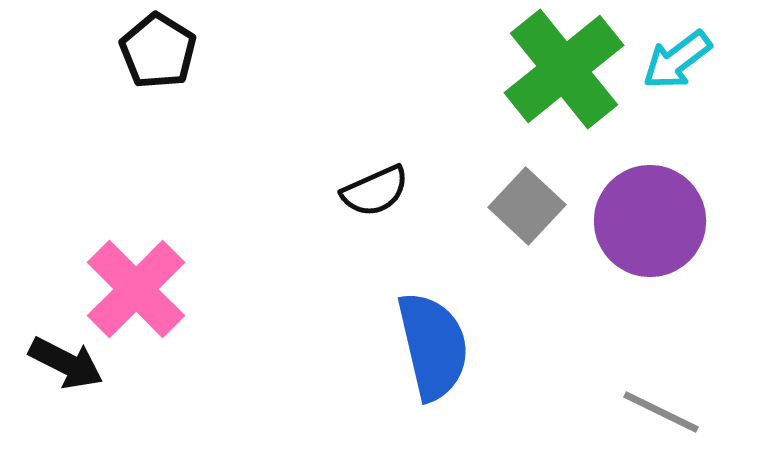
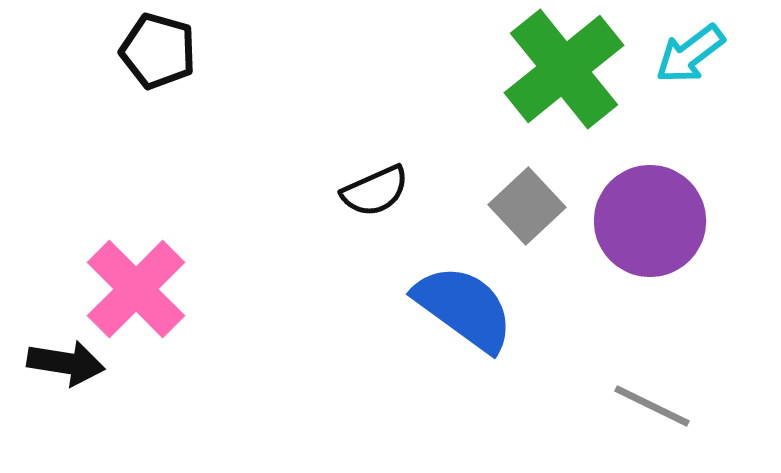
black pentagon: rotated 16 degrees counterclockwise
cyan arrow: moved 13 px right, 6 px up
gray square: rotated 4 degrees clockwise
blue semicircle: moved 31 px right, 38 px up; rotated 41 degrees counterclockwise
black arrow: rotated 18 degrees counterclockwise
gray line: moved 9 px left, 6 px up
